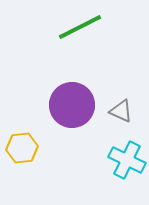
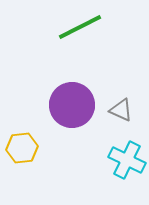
gray triangle: moved 1 px up
